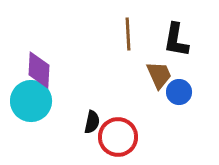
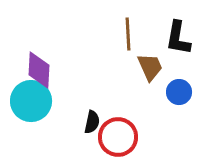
black L-shape: moved 2 px right, 2 px up
brown trapezoid: moved 9 px left, 8 px up
